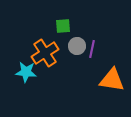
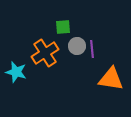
green square: moved 1 px down
purple line: rotated 18 degrees counterclockwise
cyan star: moved 10 px left; rotated 10 degrees clockwise
orange triangle: moved 1 px left, 1 px up
